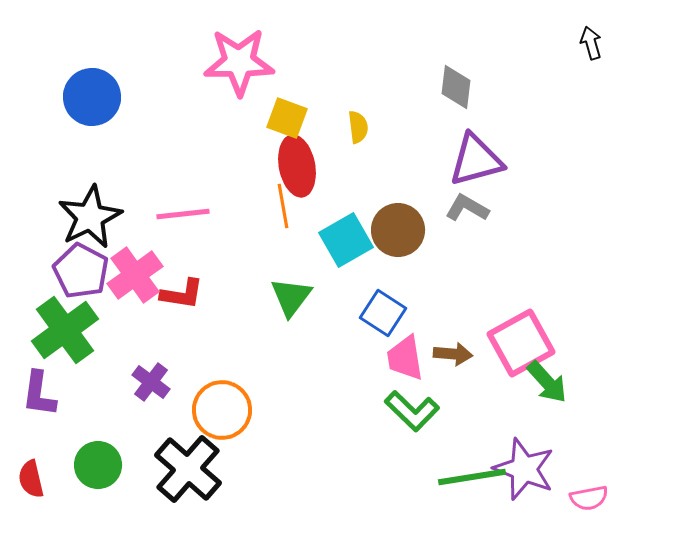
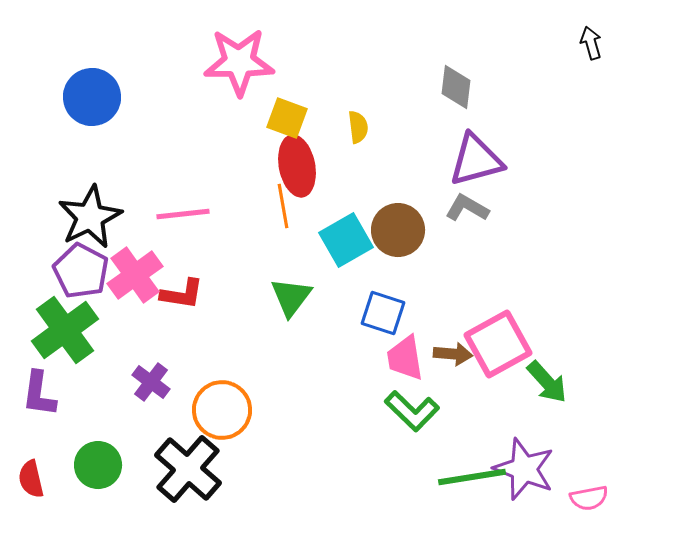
blue square: rotated 15 degrees counterclockwise
pink square: moved 23 px left, 1 px down
